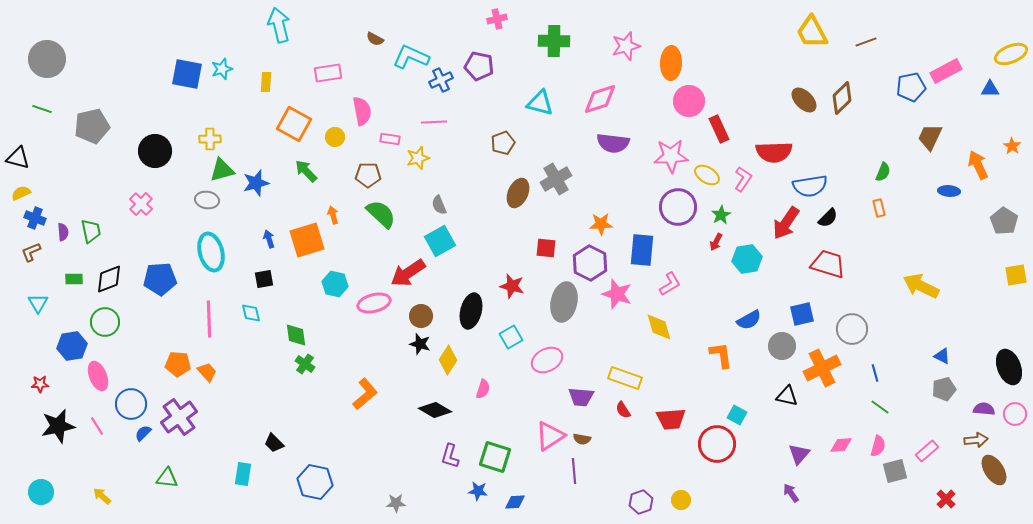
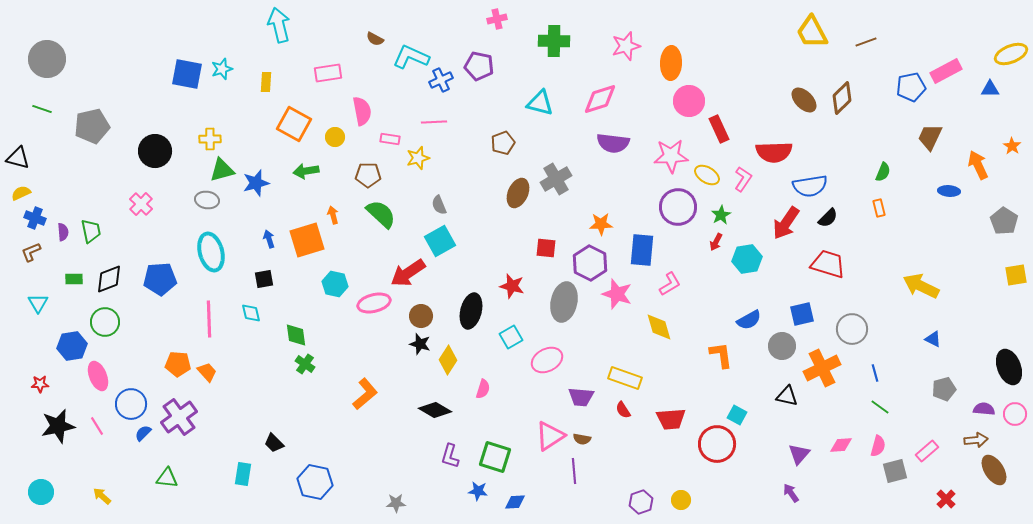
green arrow at (306, 171): rotated 55 degrees counterclockwise
blue triangle at (942, 356): moved 9 px left, 17 px up
